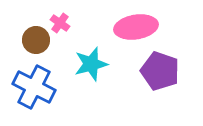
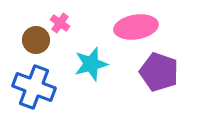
purple pentagon: moved 1 px left, 1 px down
blue cross: rotated 6 degrees counterclockwise
